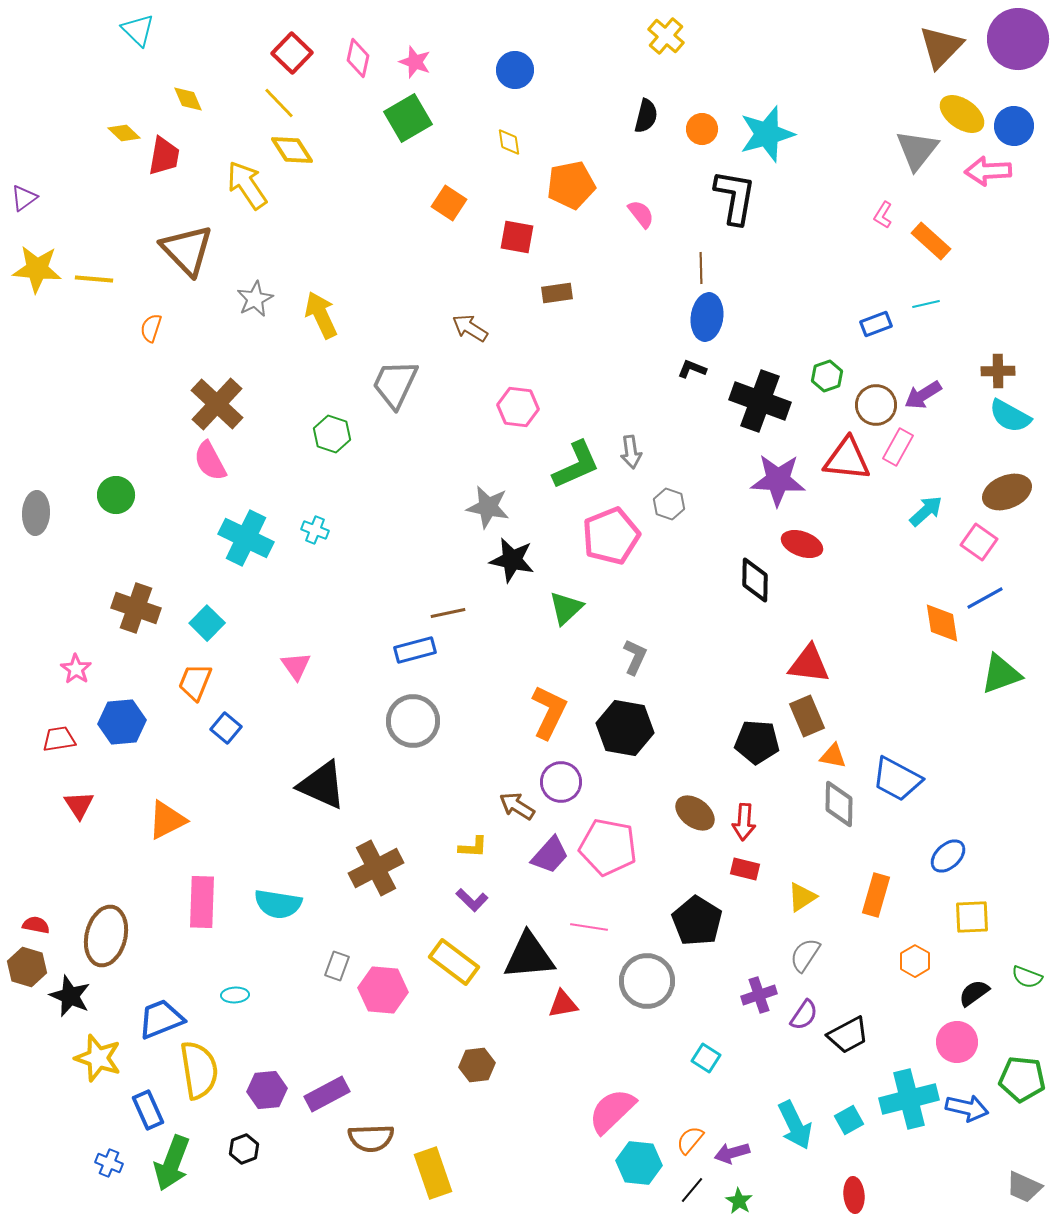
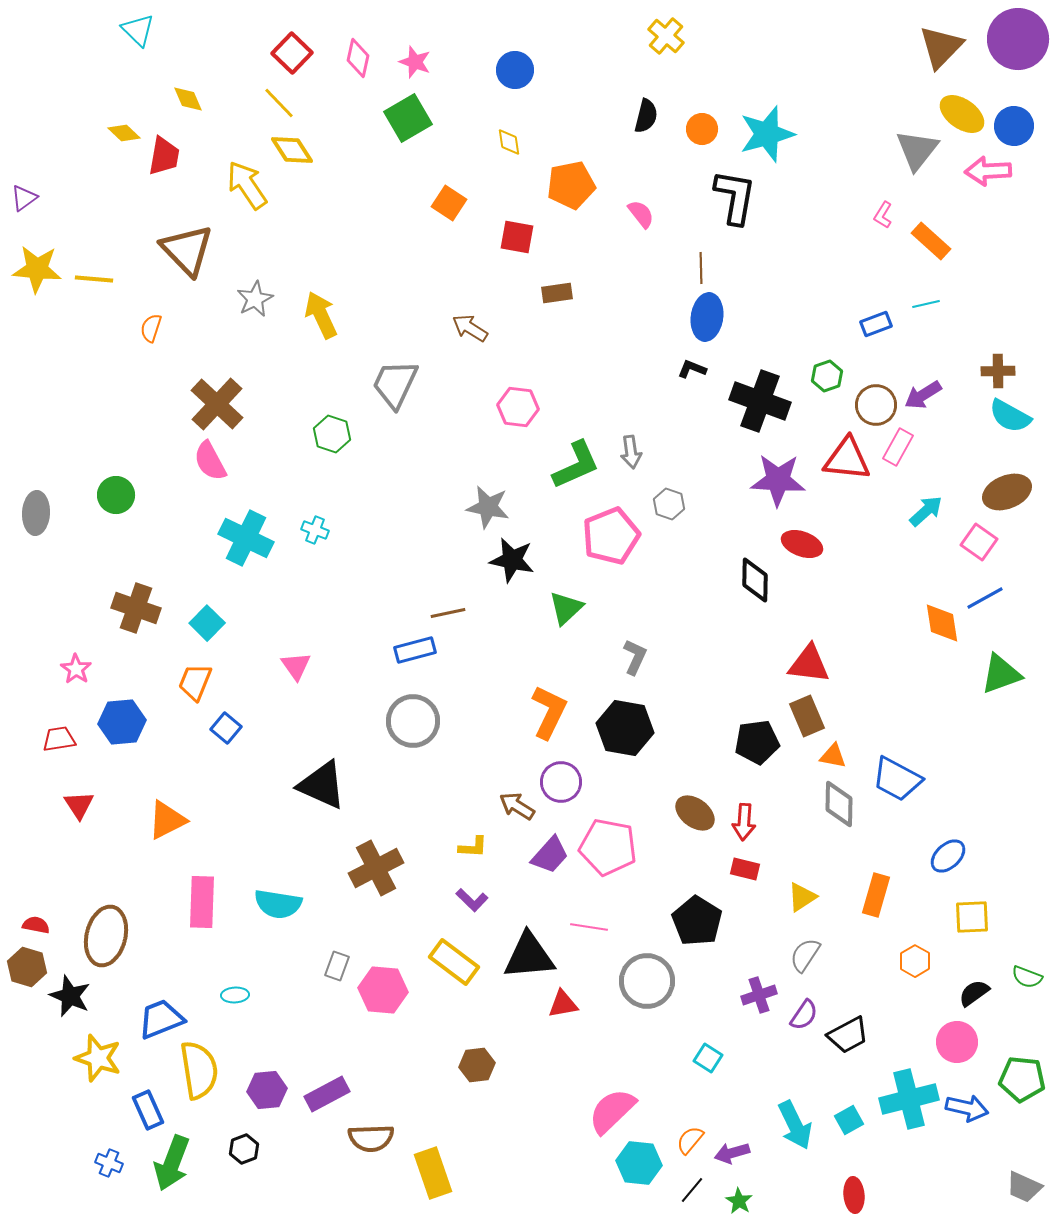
black pentagon at (757, 742): rotated 12 degrees counterclockwise
cyan square at (706, 1058): moved 2 px right
